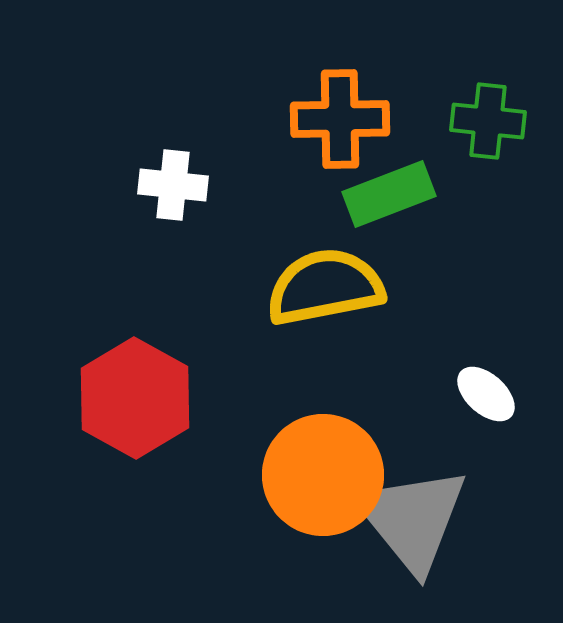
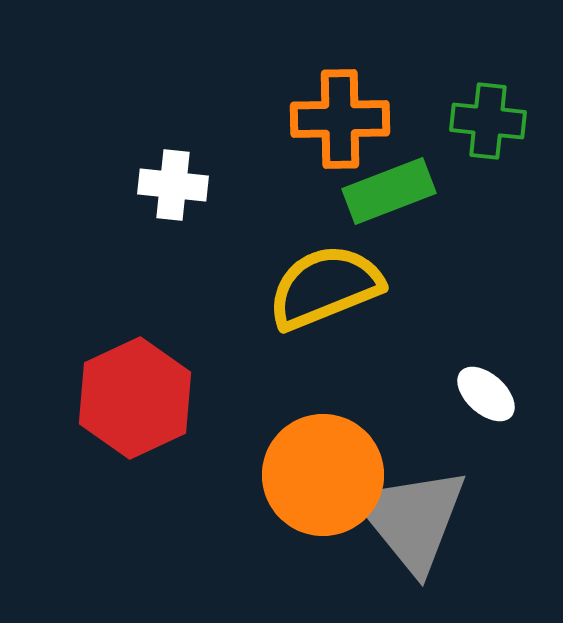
green rectangle: moved 3 px up
yellow semicircle: rotated 11 degrees counterclockwise
red hexagon: rotated 6 degrees clockwise
